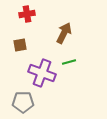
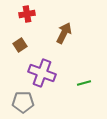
brown square: rotated 24 degrees counterclockwise
green line: moved 15 px right, 21 px down
